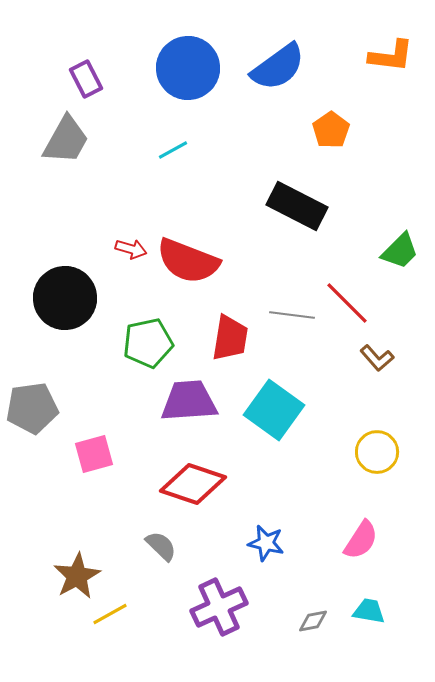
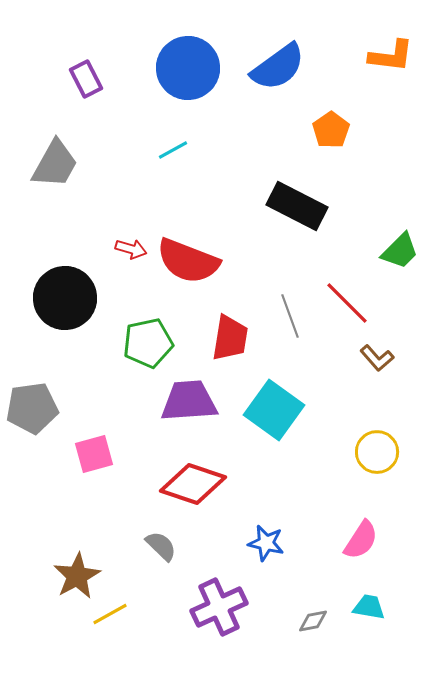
gray trapezoid: moved 11 px left, 24 px down
gray line: moved 2 px left, 1 px down; rotated 63 degrees clockwise
cyan trapezoid: moved 4 px up
